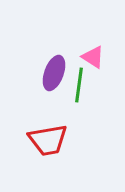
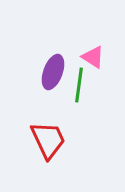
purple ellipse: moved 1 px left, 1 px up
red trapezoid: rotated 105 degrees counterclockwise
